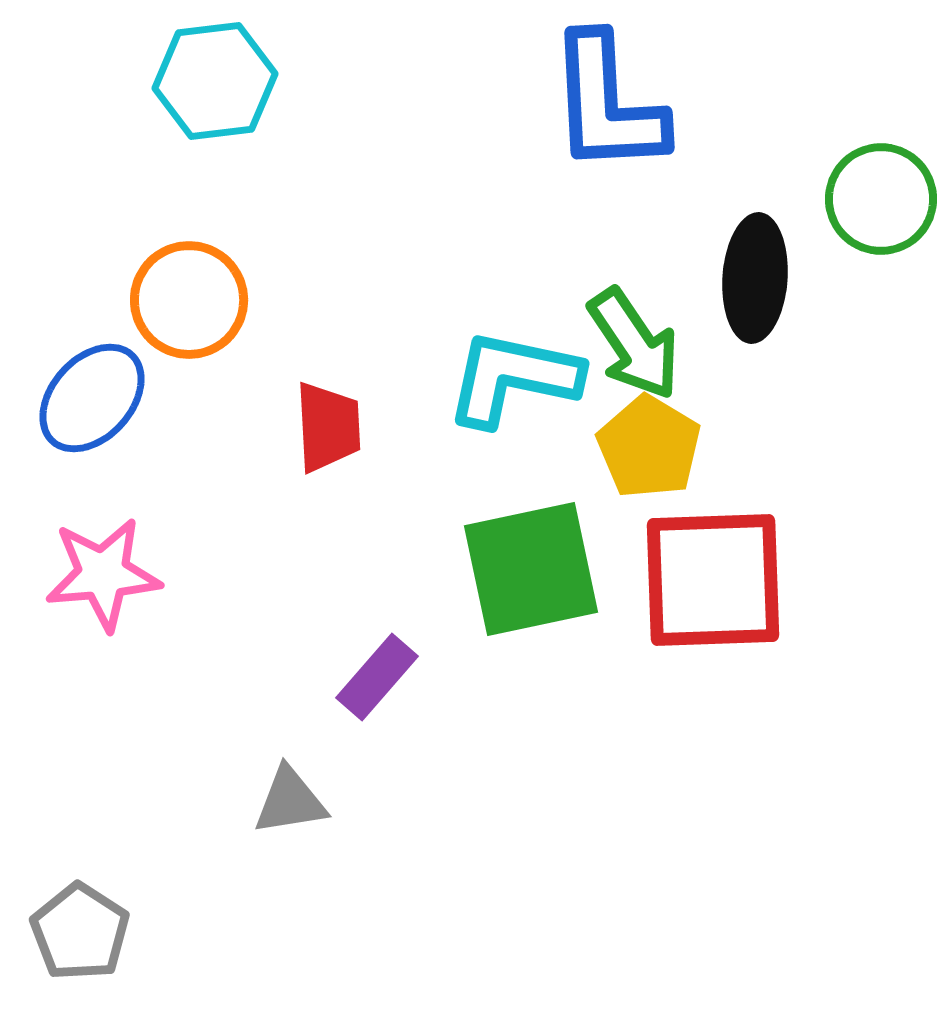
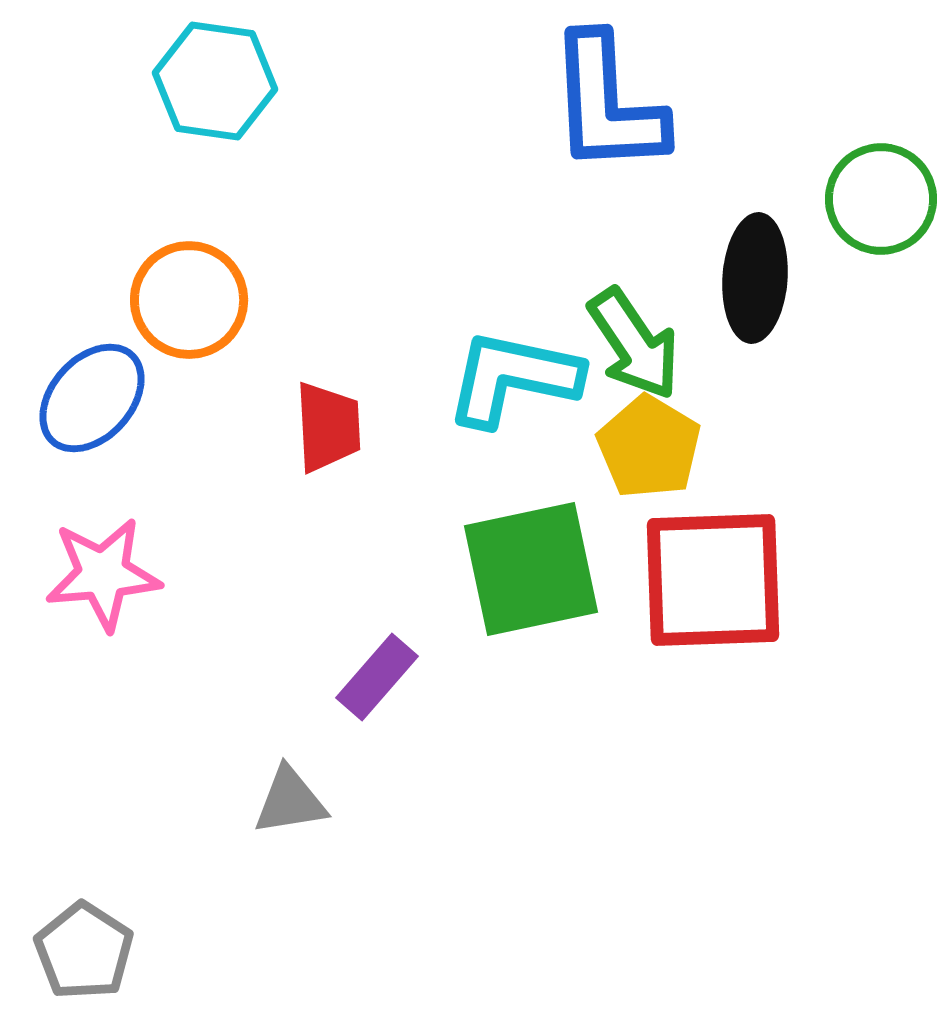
cyan hexagon: rotated 15 degrees clockwise
gray pentagon: moved 4 px right, 19 px down
